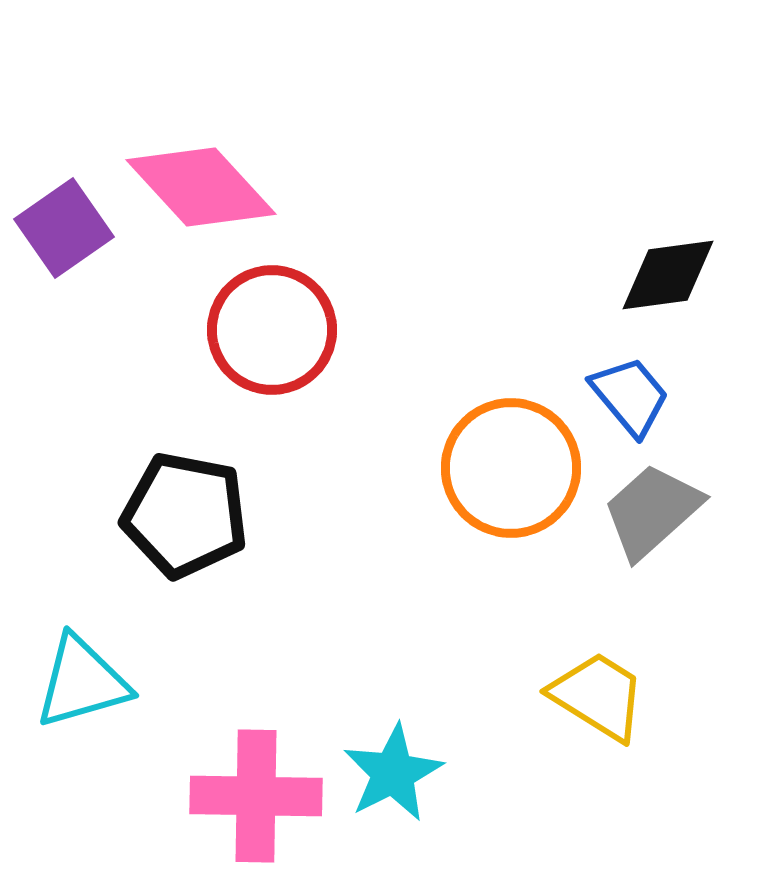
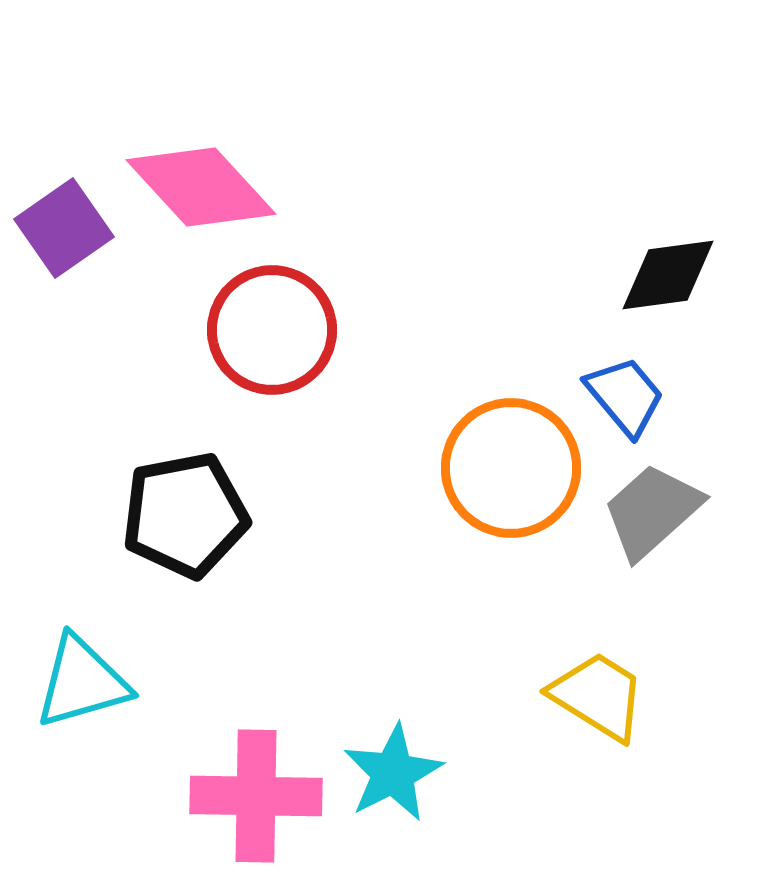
blue trapezoid: moved 5 px left
black pentagon: rotated 22 degrees counterclockwise
